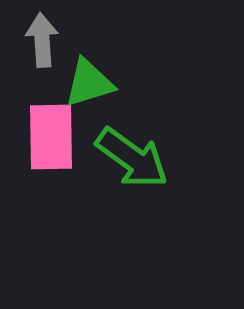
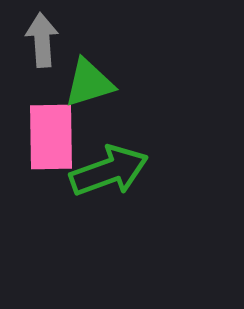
green arrow: moved 23 px left, 13 px down; rotated 56 degrees counterclockwise
